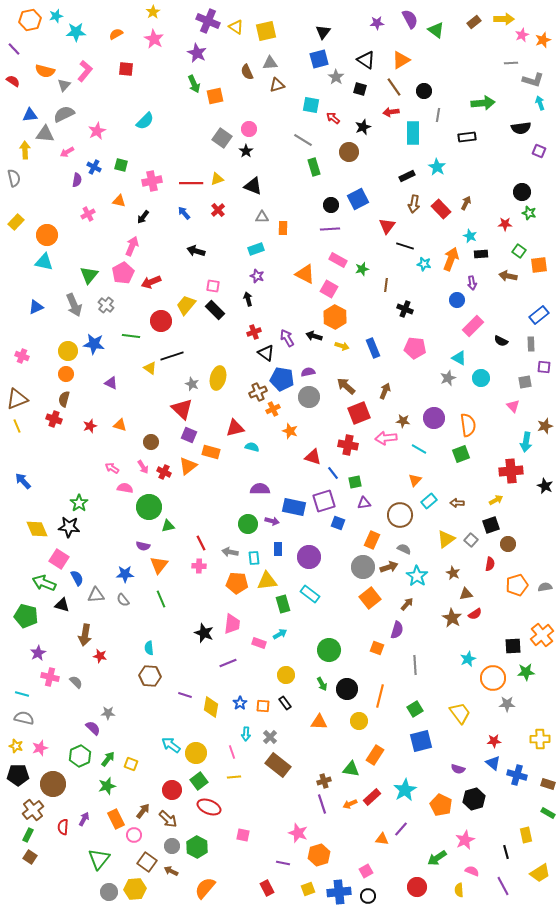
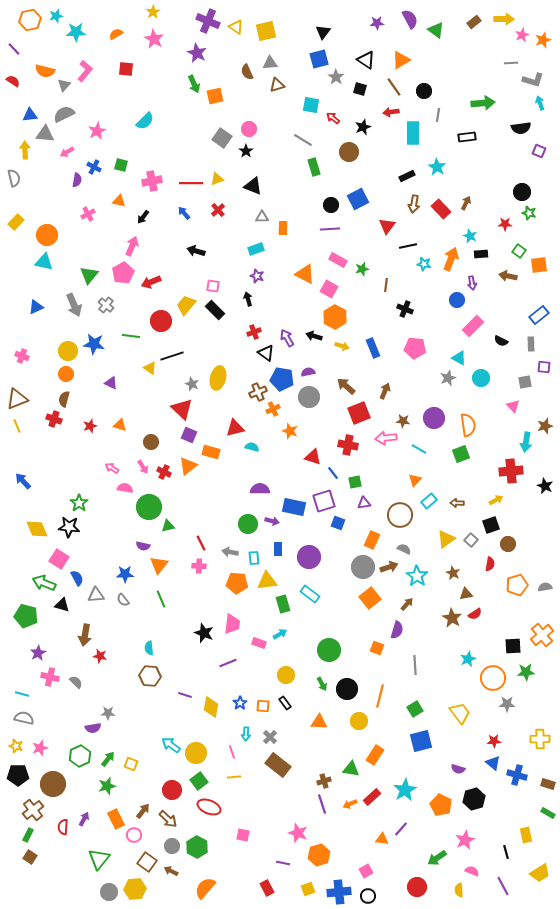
black line at (405, 246): moved 3 px right; rotated 30 degrees counterclockwise
purple semicircle at (93, 728): rotated 126 degrees clockwise
